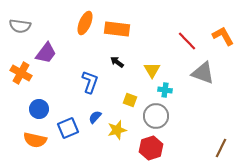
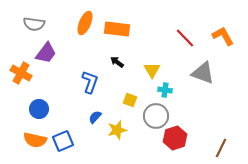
gray semicircle: moved 14 px right, 2 px up
red line: moved 2 px left, 3 px up
blue square: moved 5 px left, 13 px down
red hexagon: moved 24 px right, 10 px up
